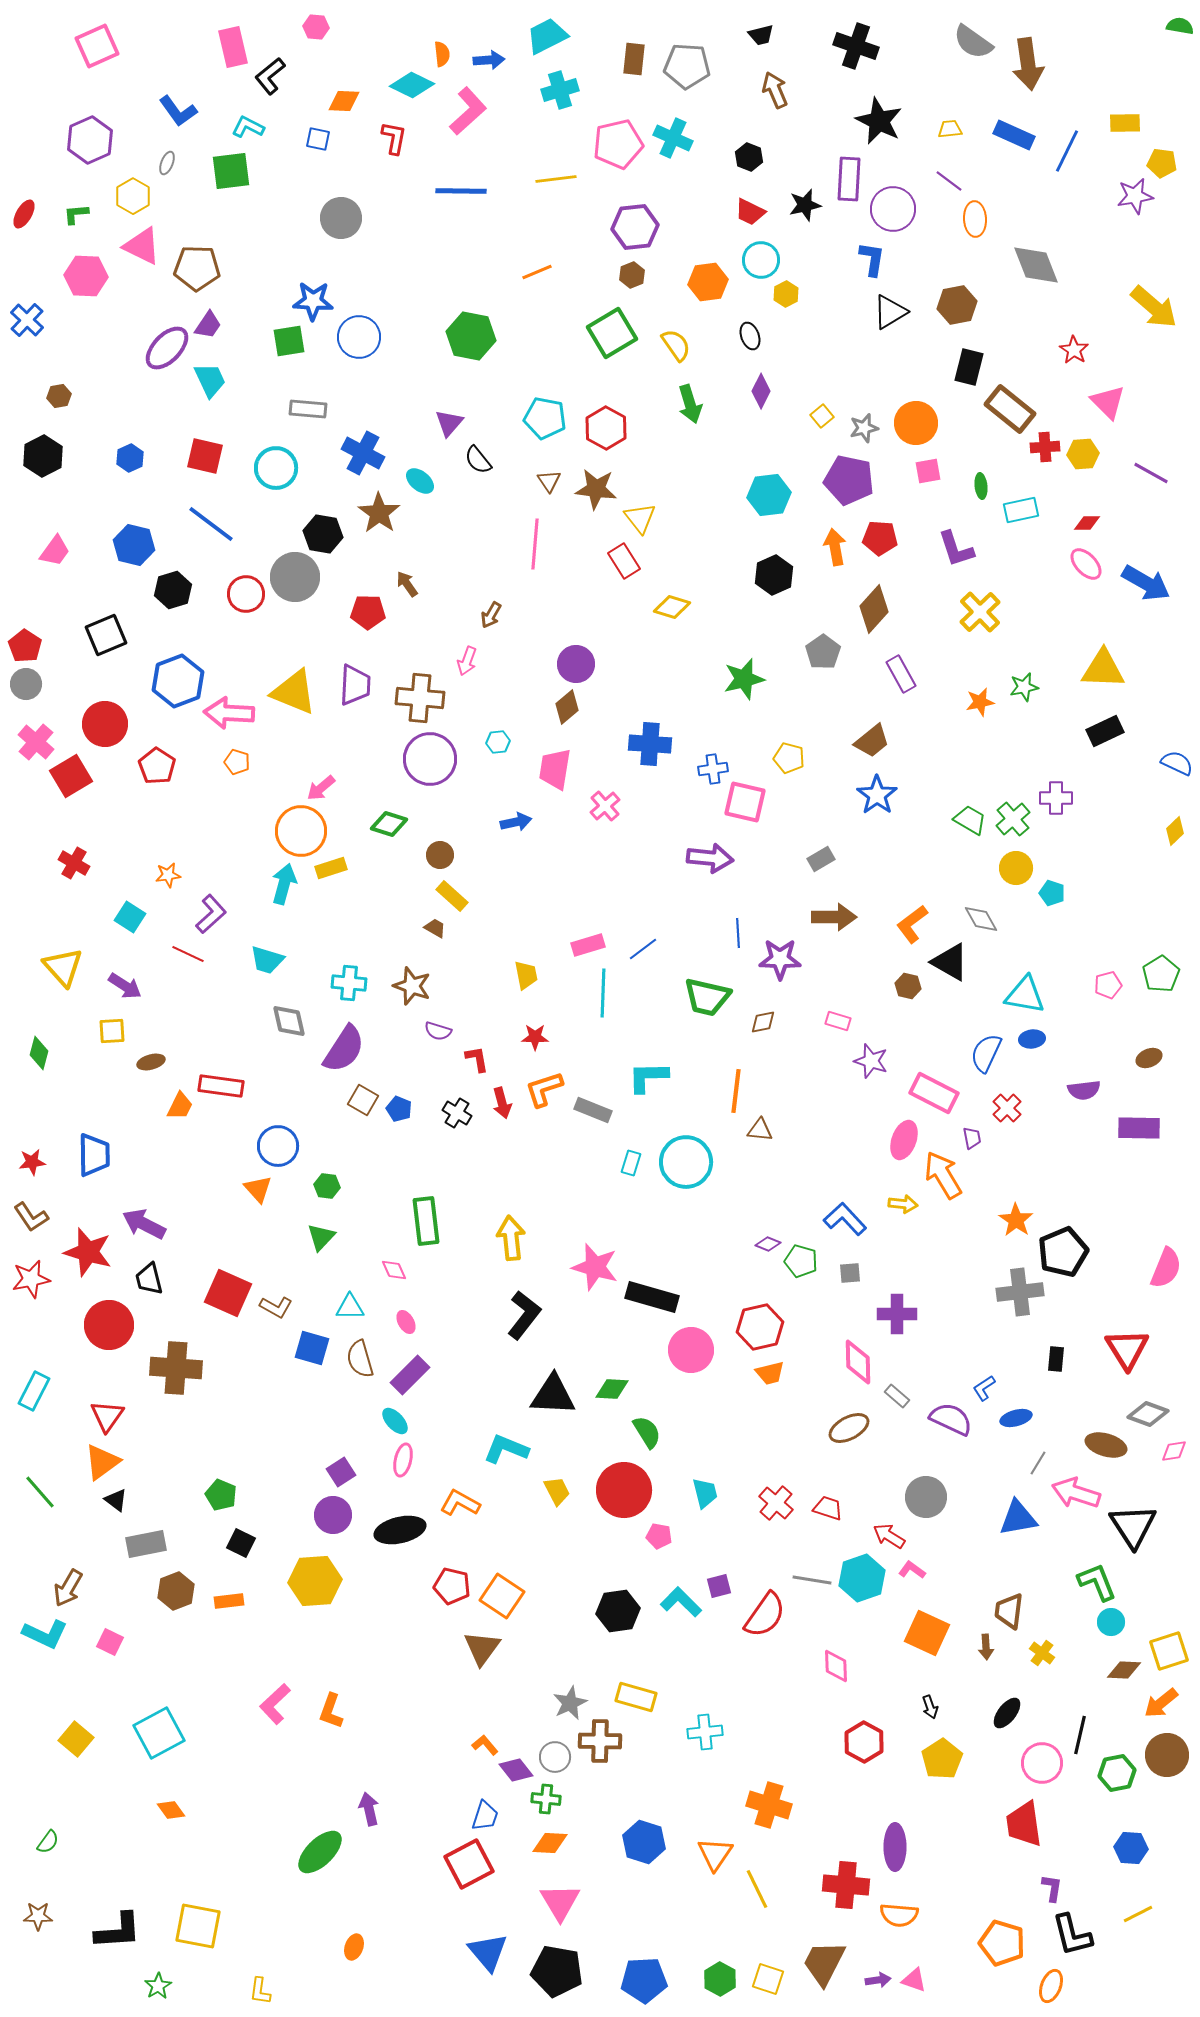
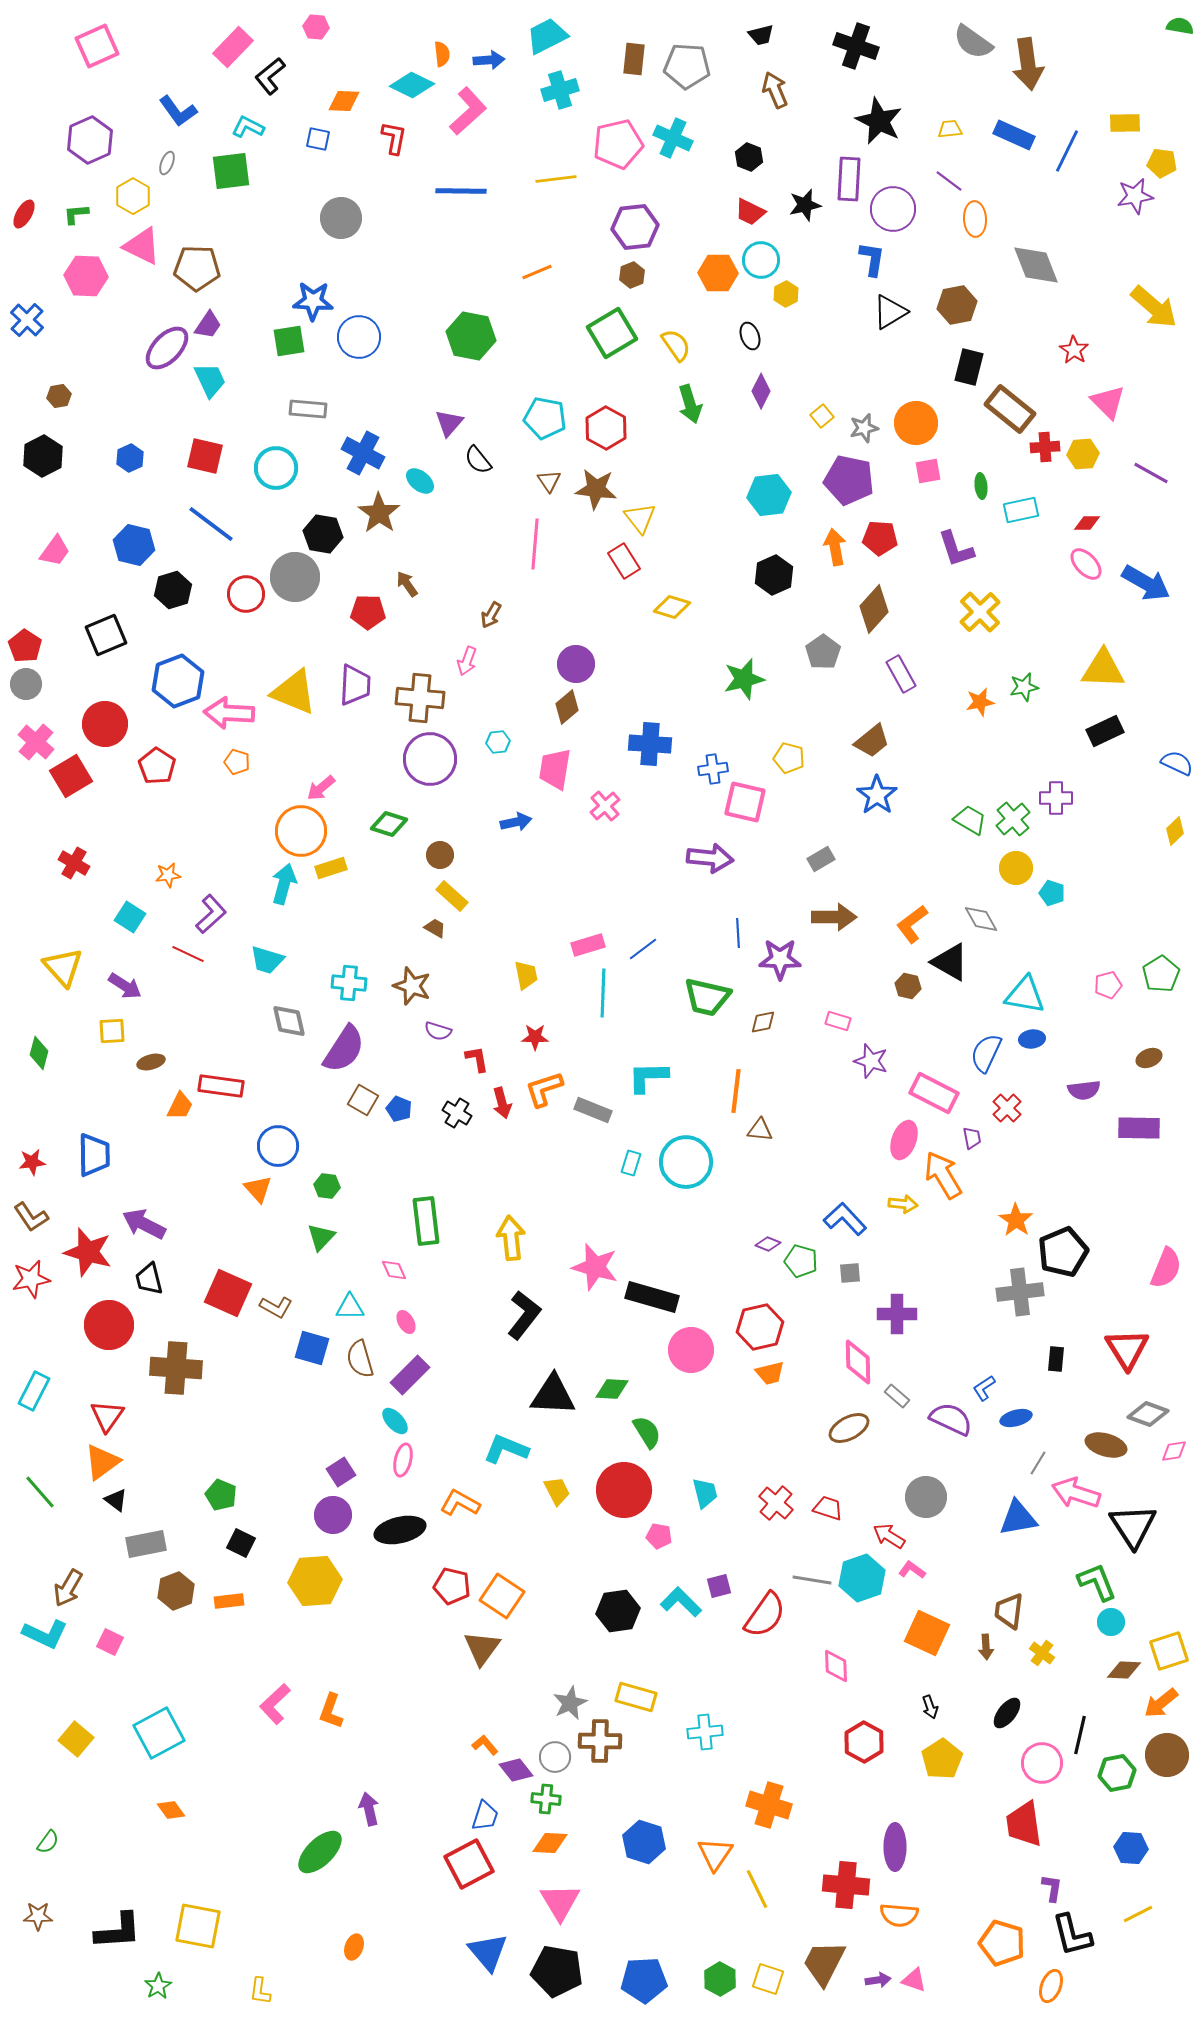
pink rectangle at (233, 47): rotated 57 degrees clockwise
orange hexagon at (708, 282): moved 10 px right, 9 px up; rotated 9 degrees clockwise
